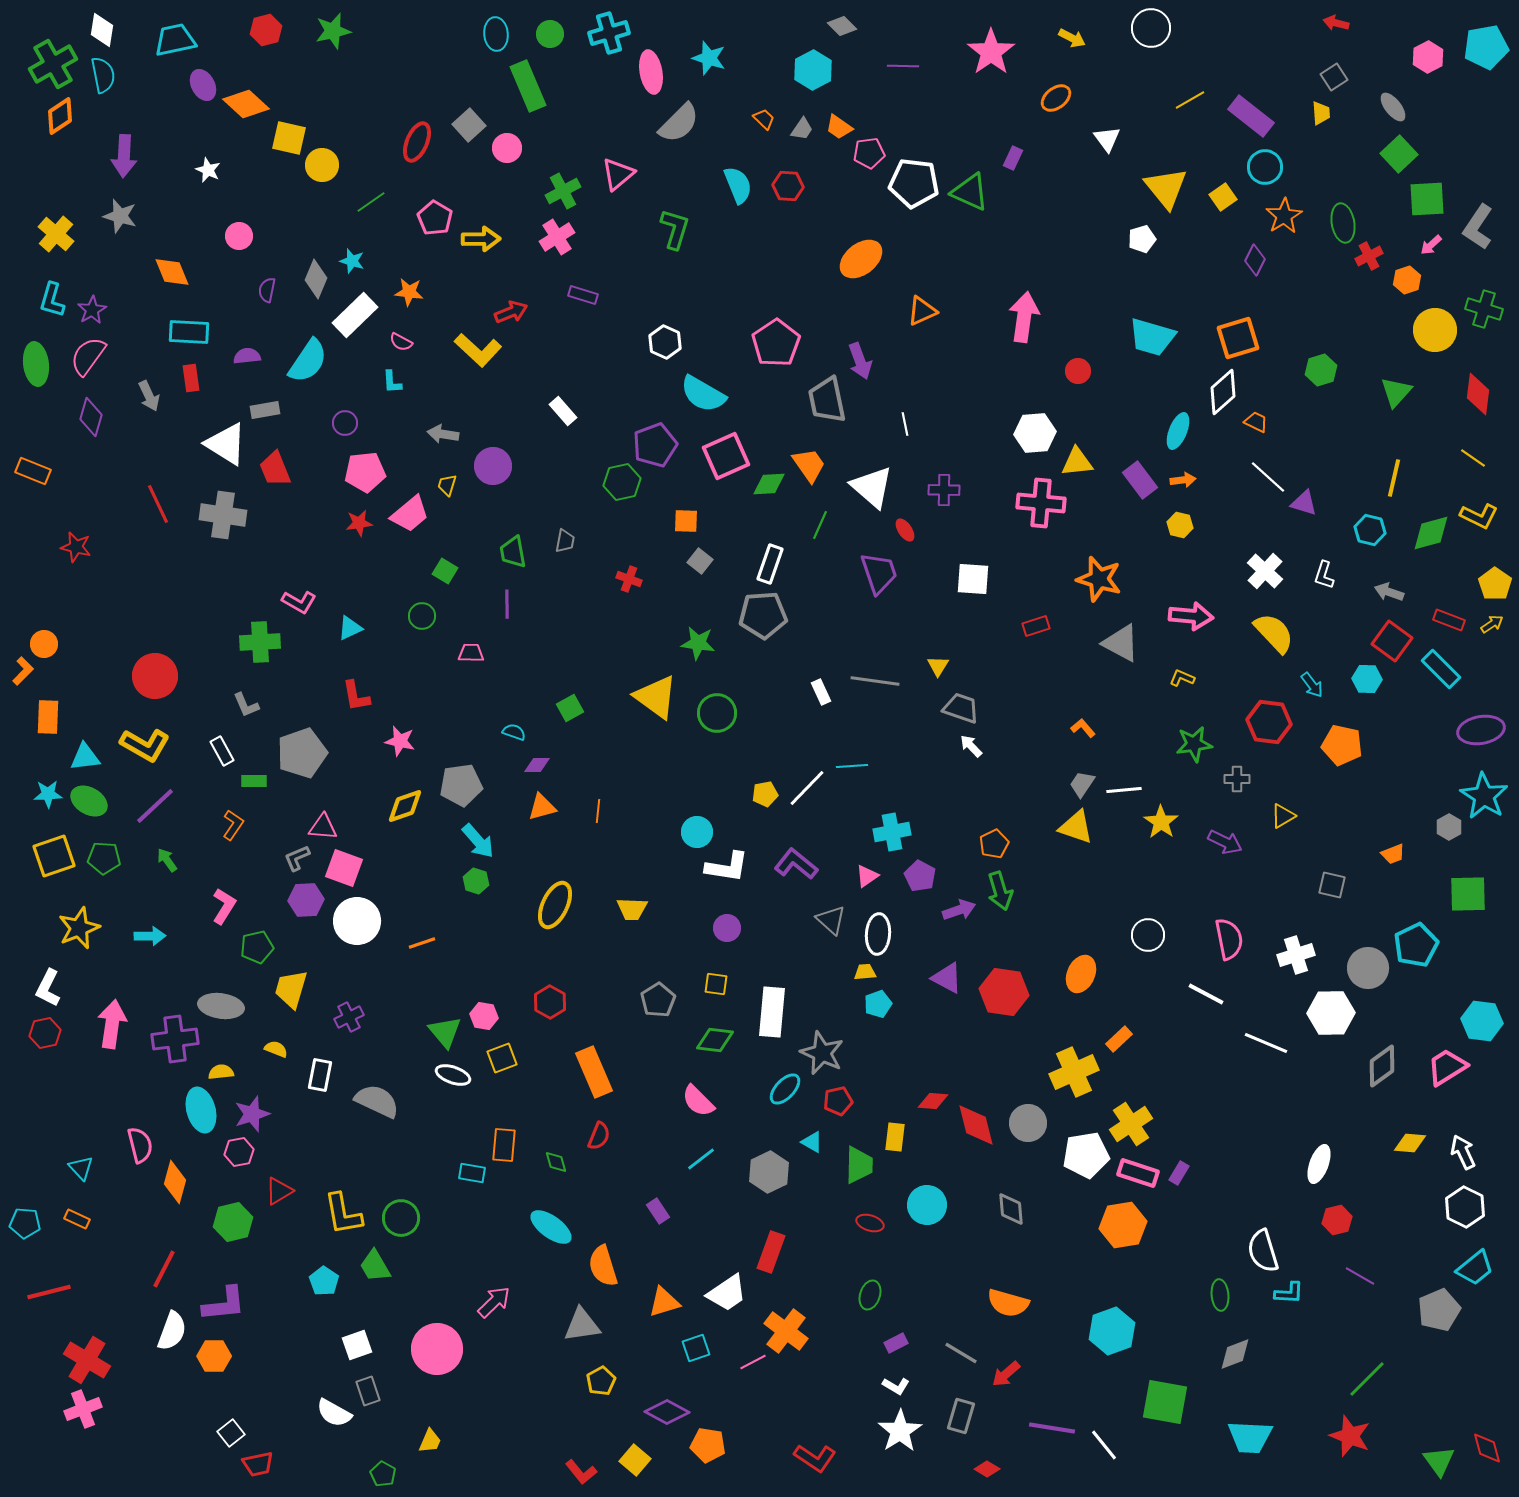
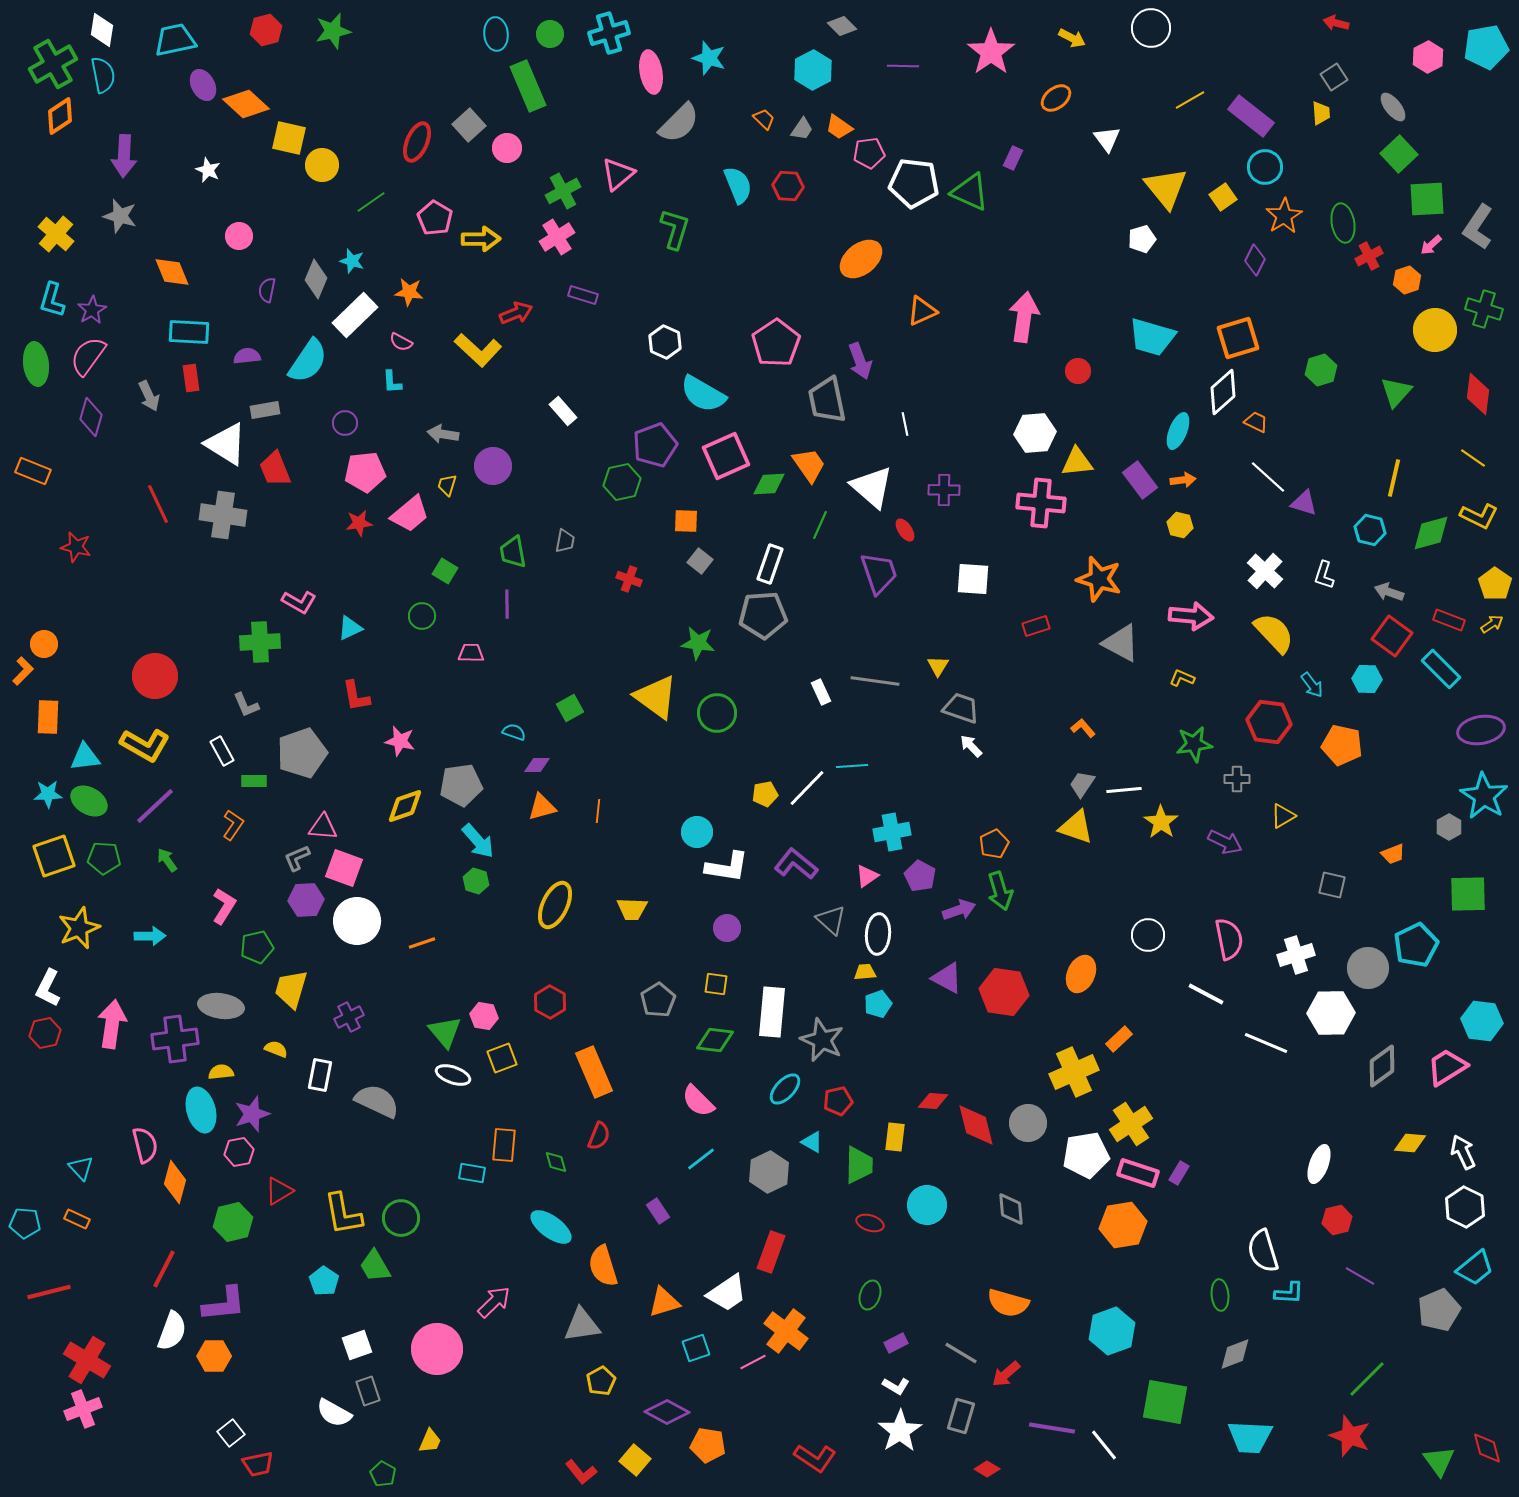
red arrow at (511, 312): moved 5 px right, 1 px down
red square at (1392, 641): moved 5 px up
gray star at (822, 1053): moved 13 px up
pink semicircle at (140, 1145): moved 5 px right
